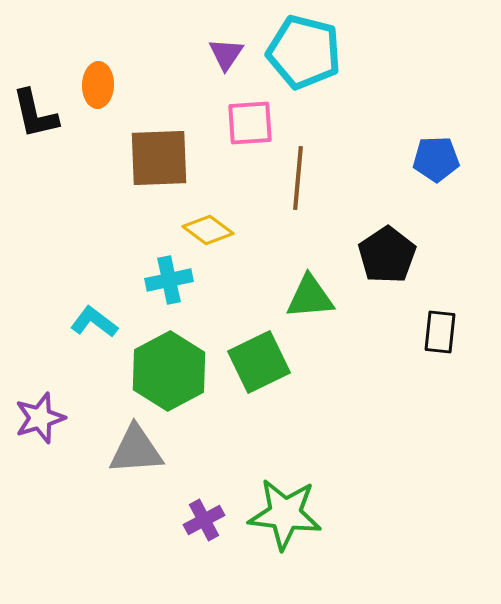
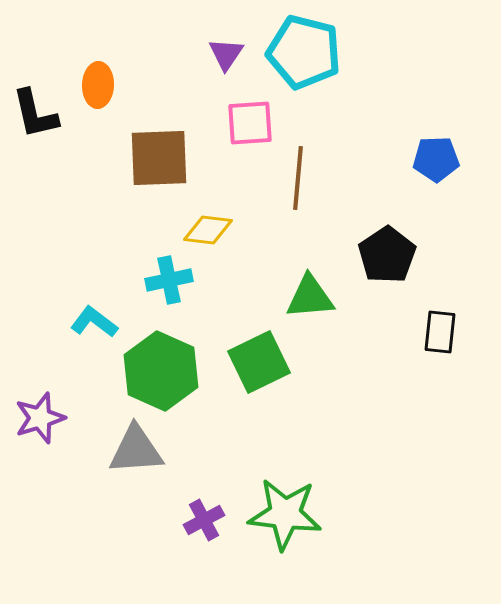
yellow diamond: rotated 30 degrees counterclockwise
green hexagon: moved 8 px left; rotated 8 degrees counterclockwise
